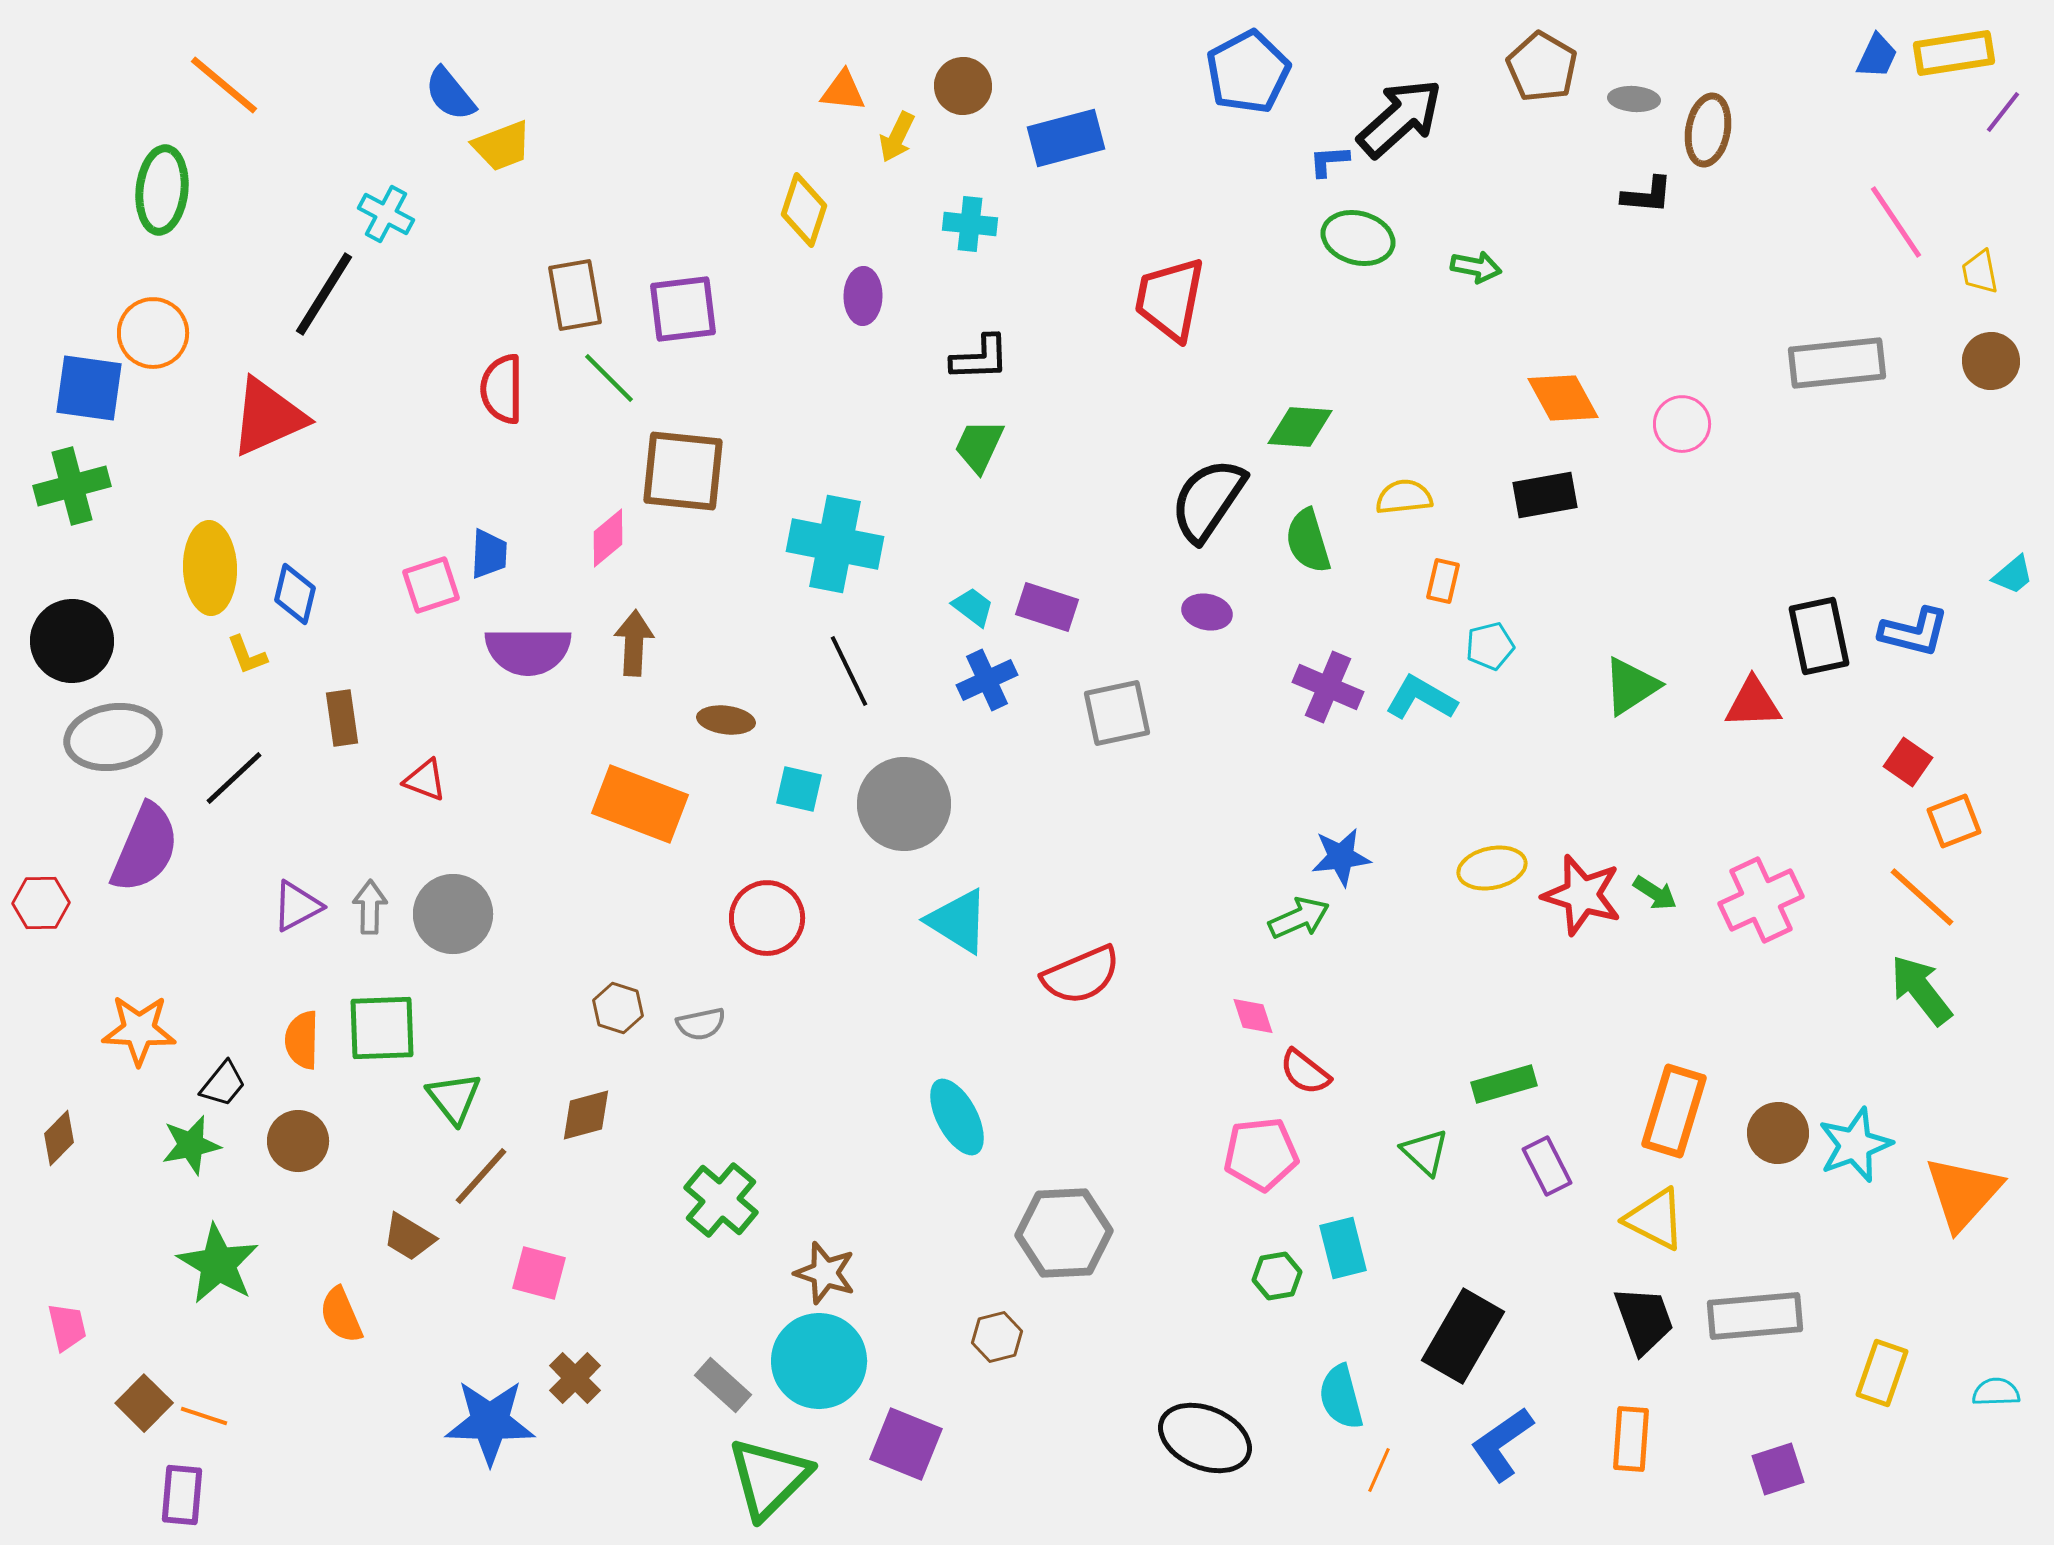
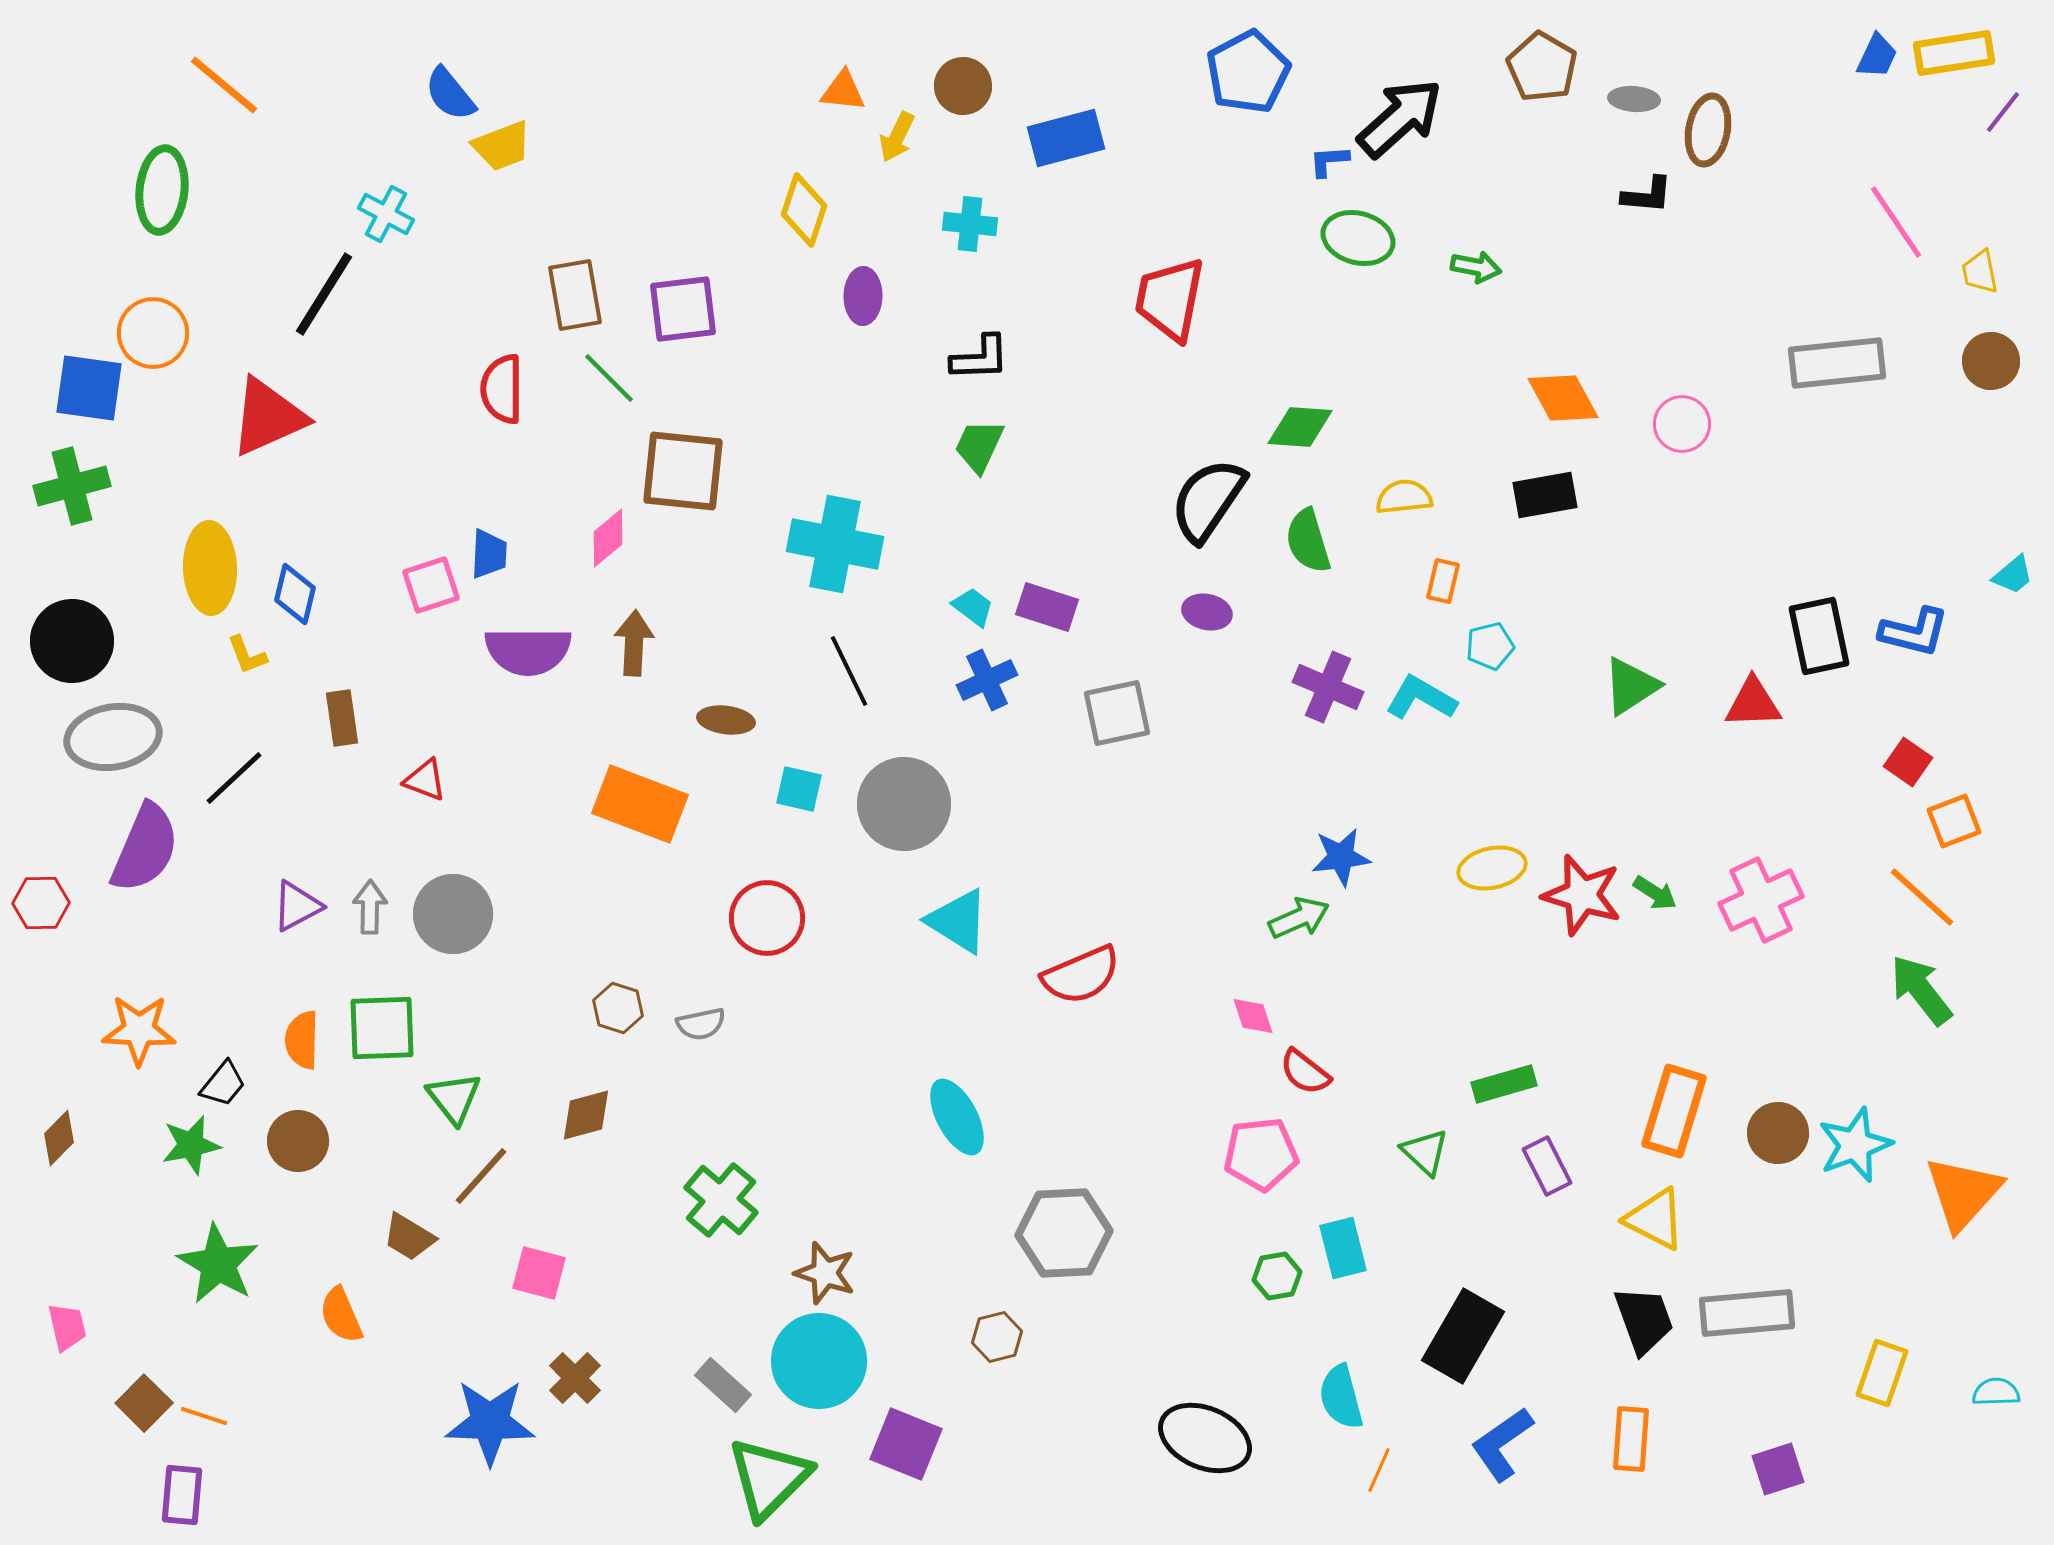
gray rectangle at (1755, 1316): moved 8 px left, 3 px up
